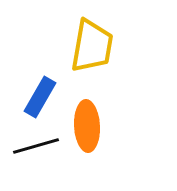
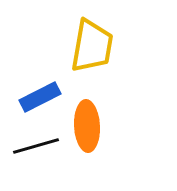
blue rectangle: rotated 33 degrees clockwise
